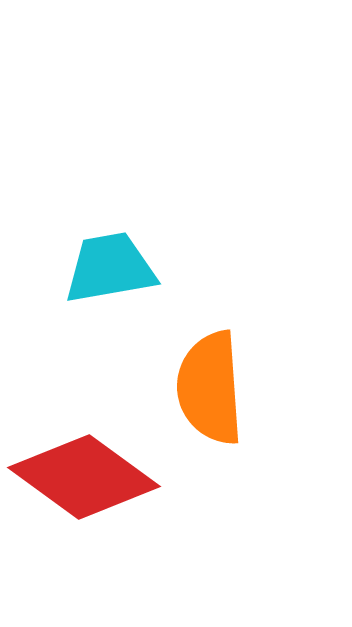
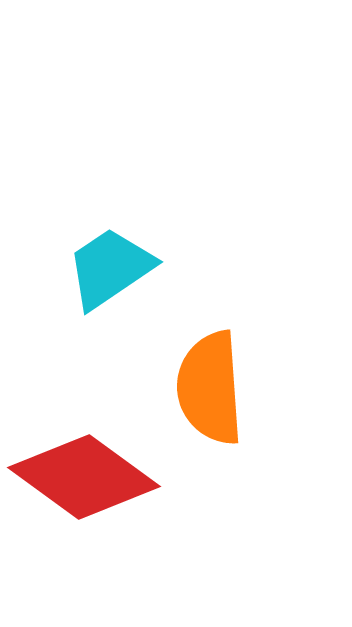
cyan trapezoid: rotated 24 degrees counterclockwise
